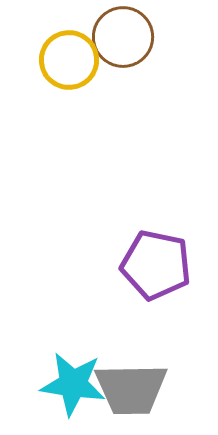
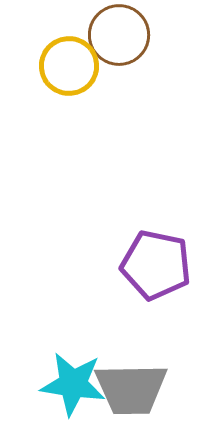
brown circle: moved 4 px left, 2 px up
yellow circle: moved 6 px down
